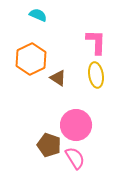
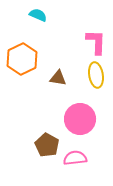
orange hexagon: moved 9 px left
brown triangle: rotated 24 degrees counterclockwise
pink circle: moved 4 px right, 6 px up
brown pentagon: moved 2 px left; rotated 10 degrees clockwise
pink semicircle: rotated 65 degrees counterclockwise
